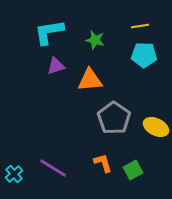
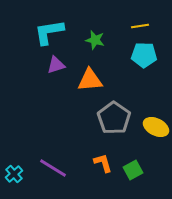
purple triangle: moved 1 px up
